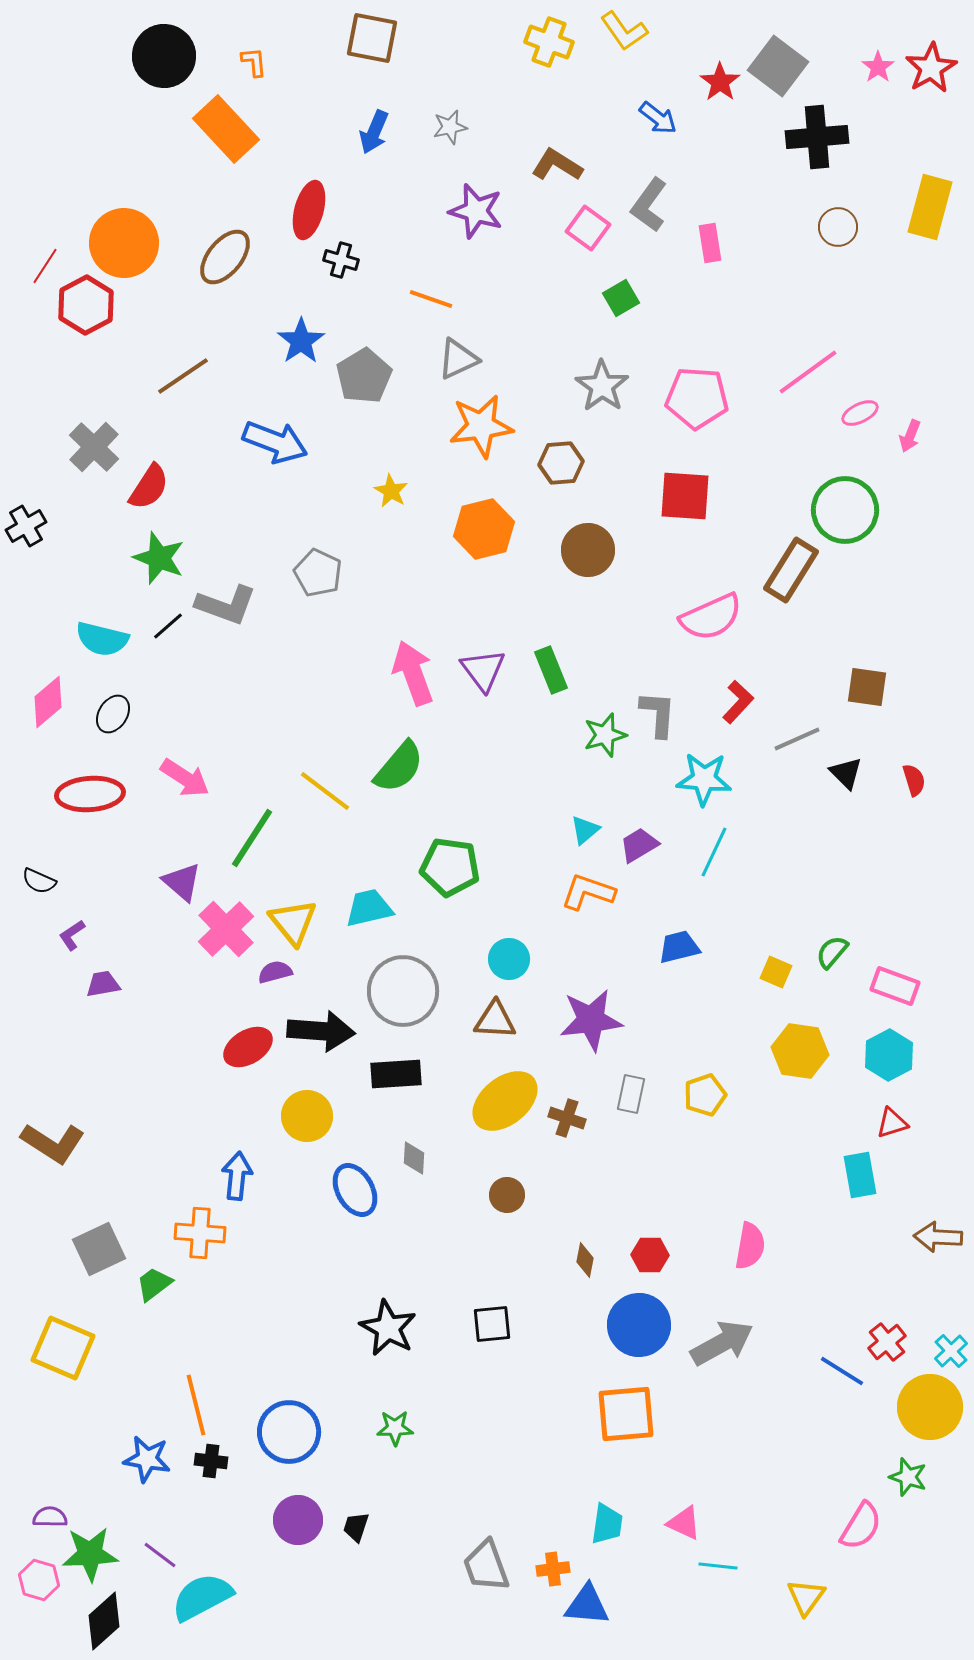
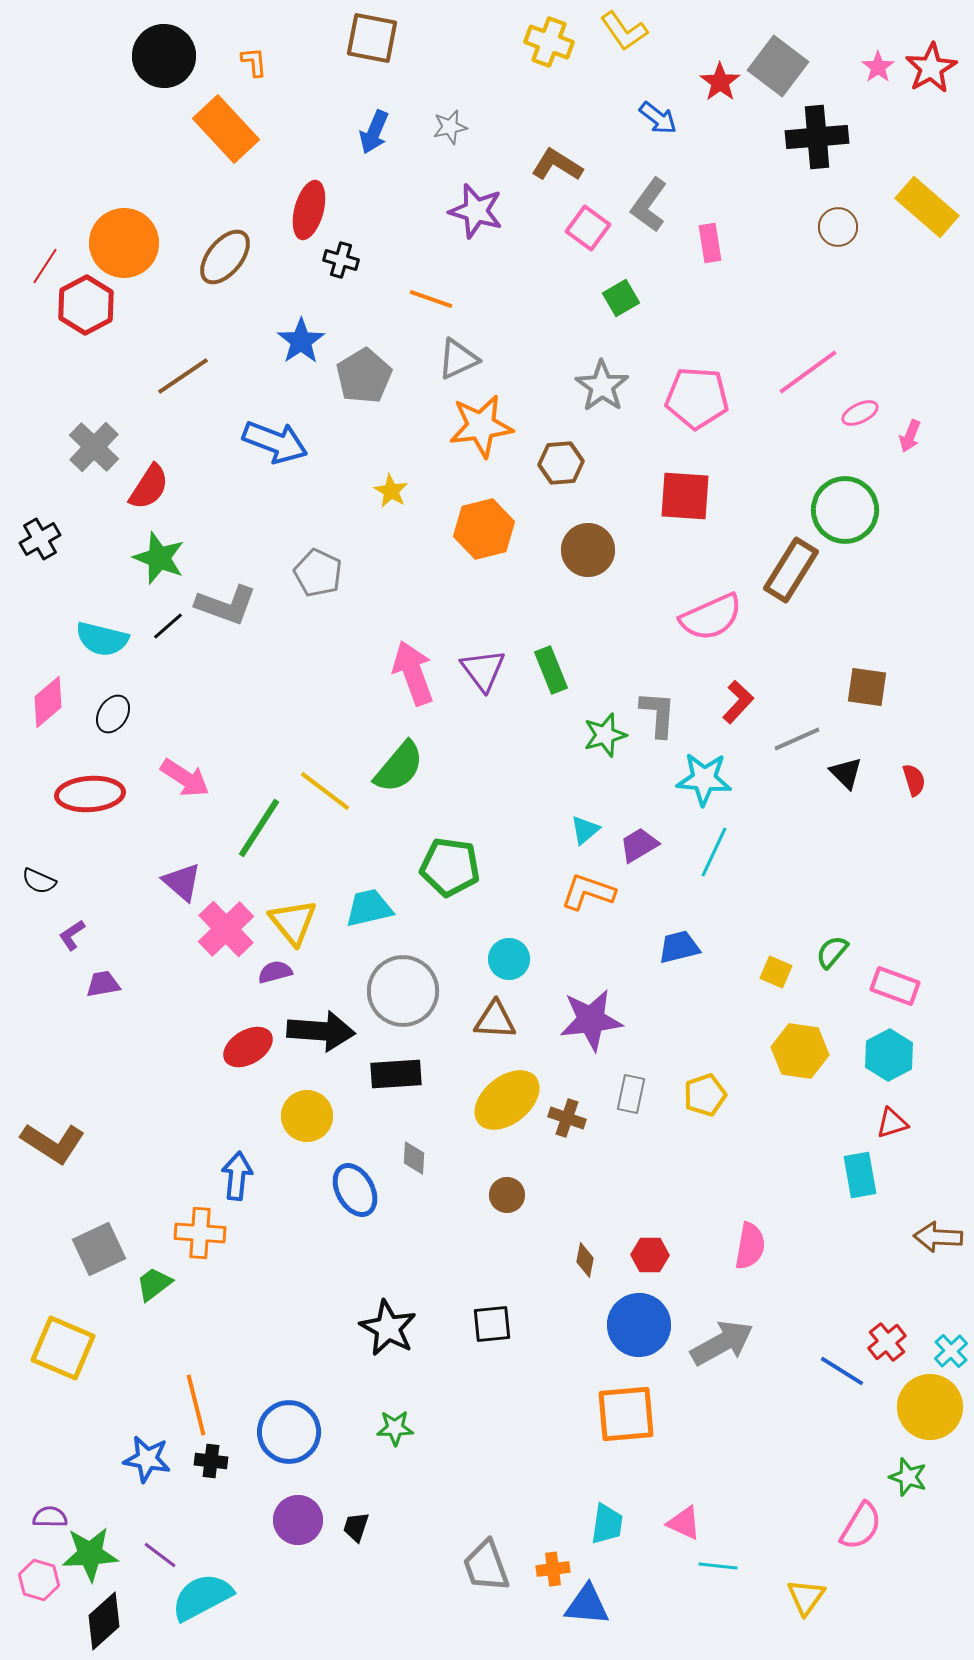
yellow rectangle at (930, 207): moved 3 px left; rotated 64 degrees counterclockwise
black cross at (26, 526): moved 14 px right, 13 px down
green line at (252, 838): moved 7 px right, 10 px up
yellow ellipse at (505, 1101): moved 2 px right, 1 px up
